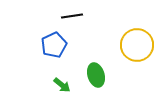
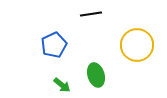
black line: moved 19 px right, 2 px up
